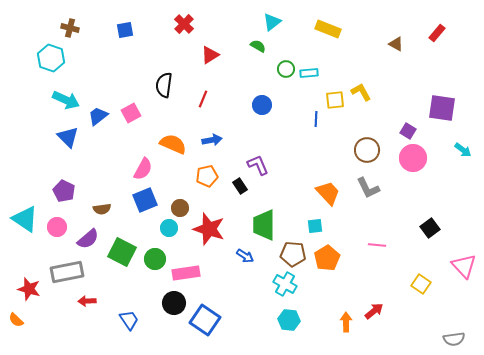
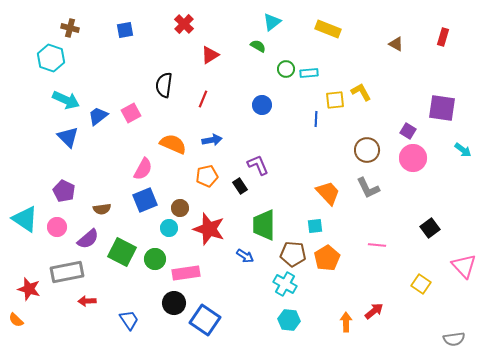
red rectangle at (437, 33): moved 6 px right, 4 px down; rotated 24 degrees counterclockwise
